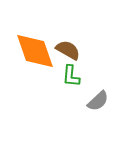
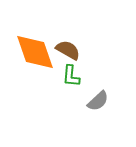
orange diamond: moved 1 px down
